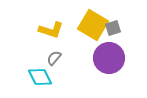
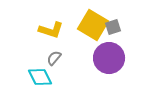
gray square: moved 1 px up
